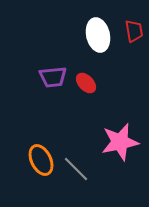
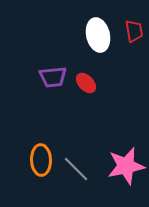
pink star: moved 6 px right, 24 px down
orange ellipse: rotated 24 degrees clockwise
